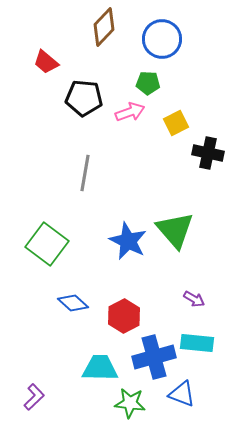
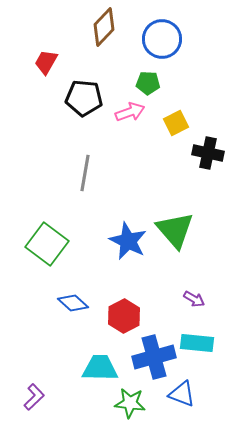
red trapezoid: rotated 80 degrees clockwise
